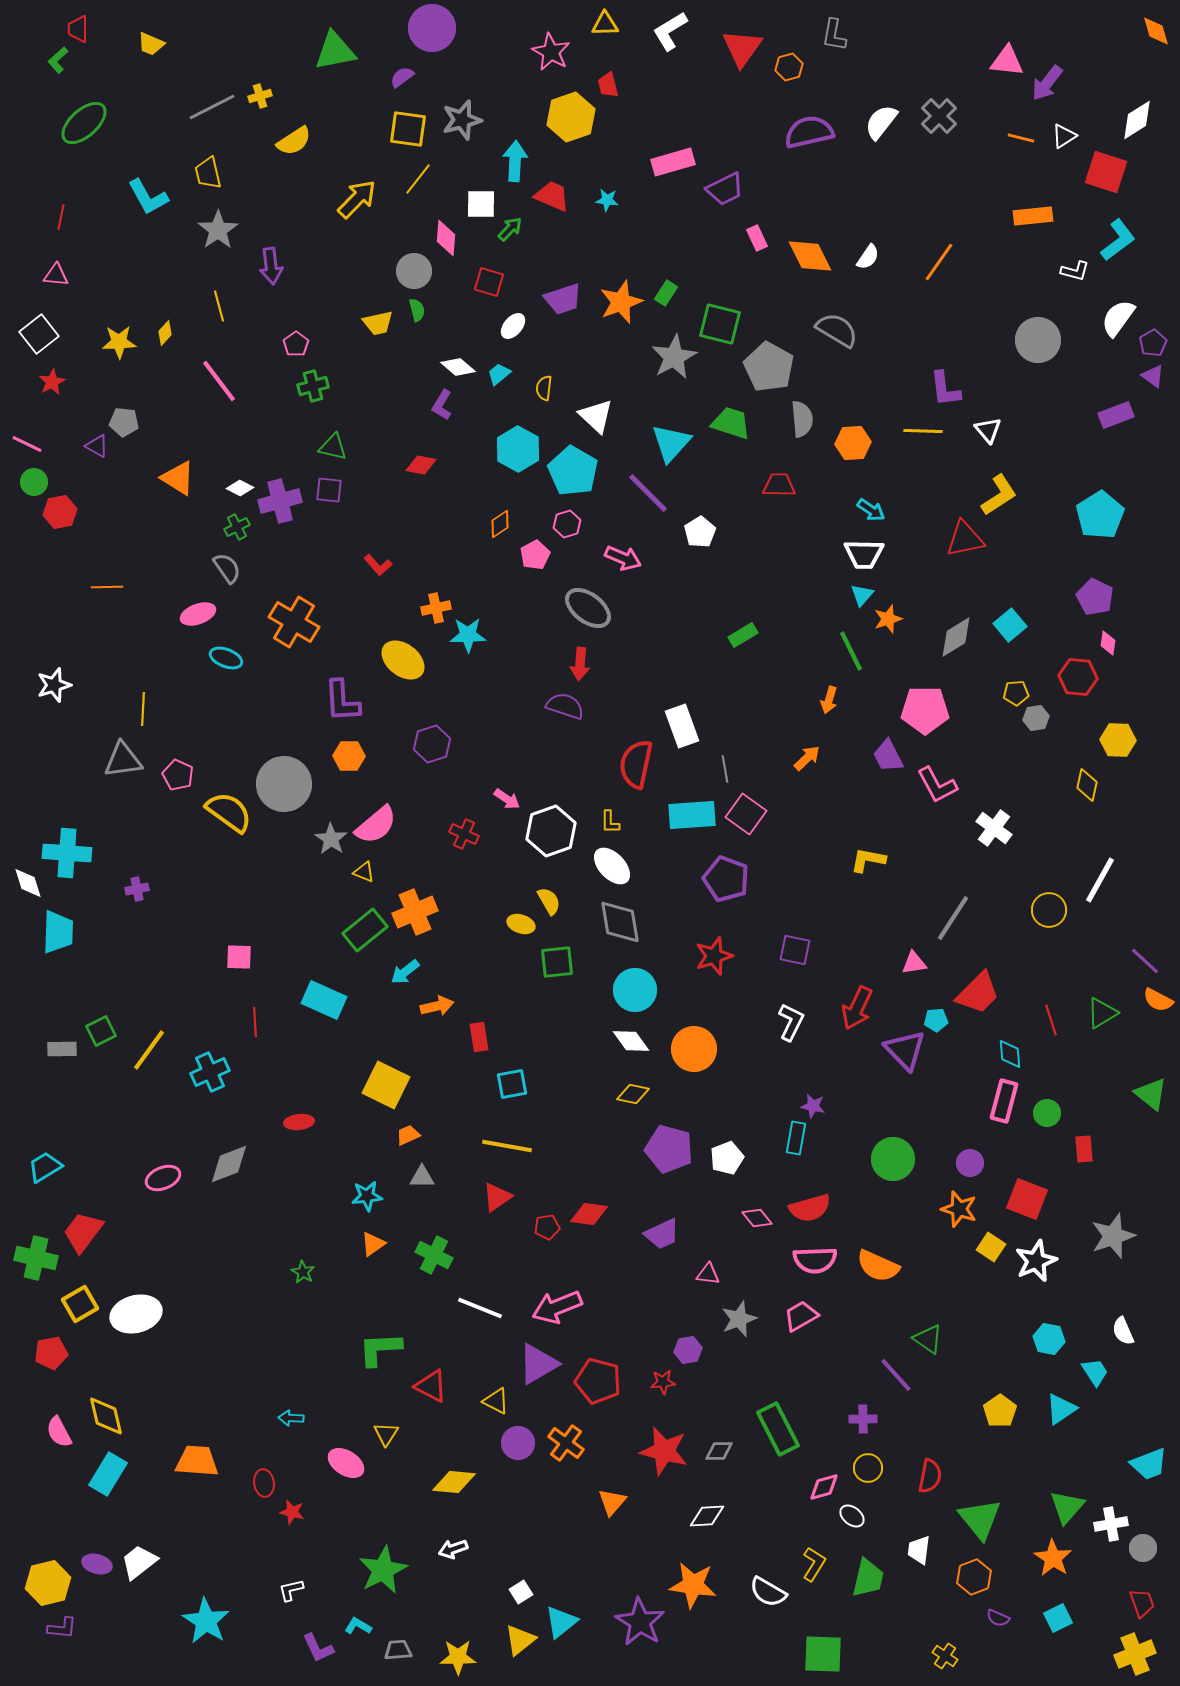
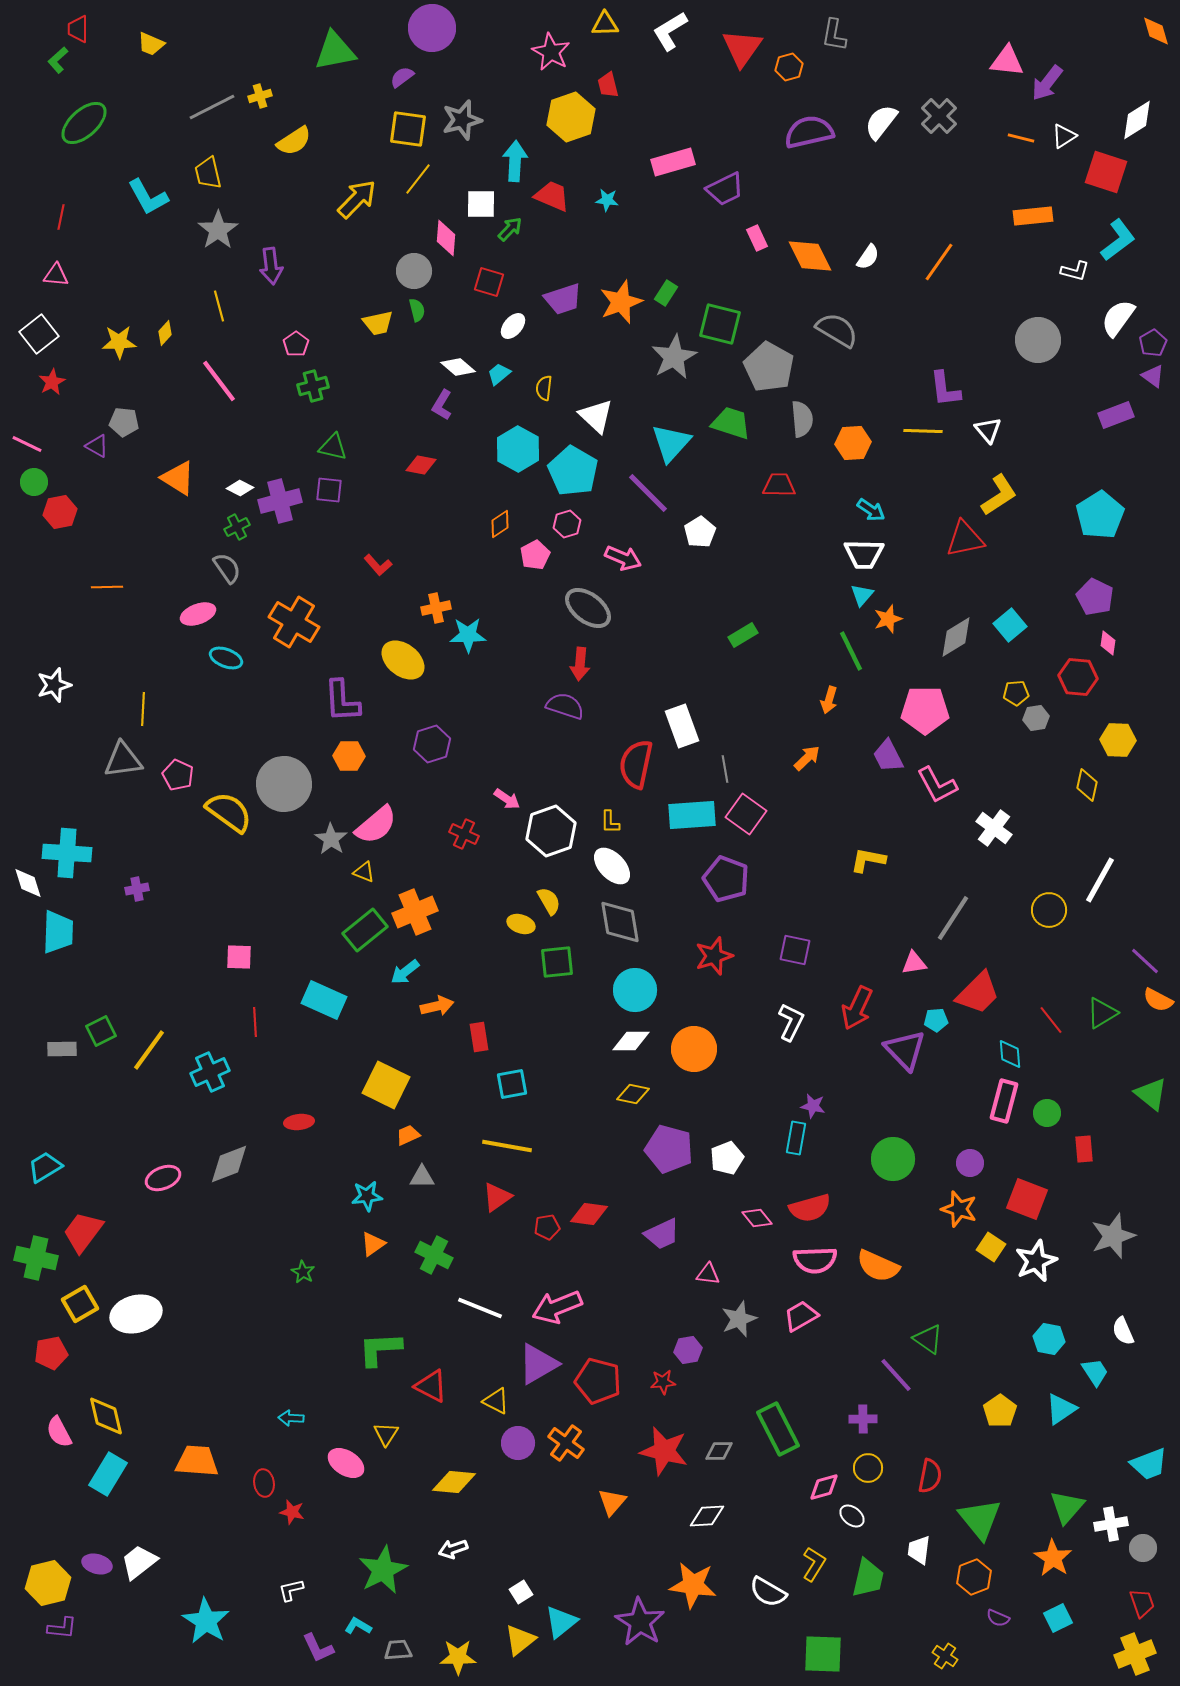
red line at (1051, 1020): rotated 20 degrees counterclockwise
white diamond at (631, 1041): rotated 54 degrees counterclockwise
